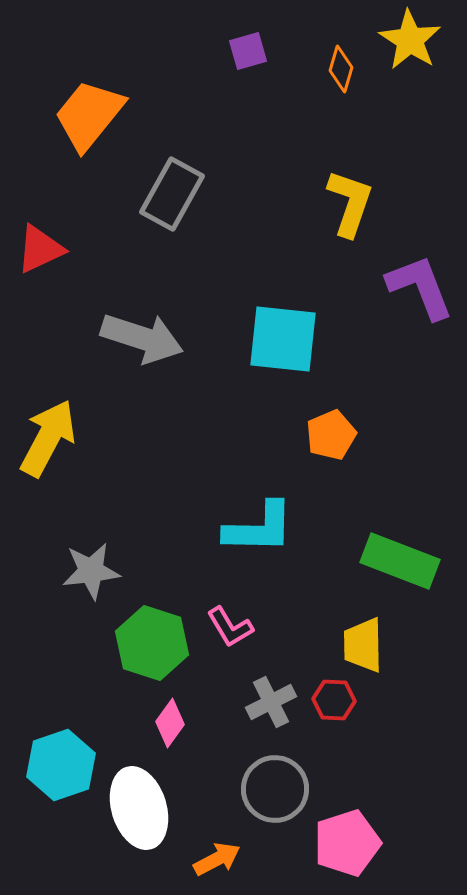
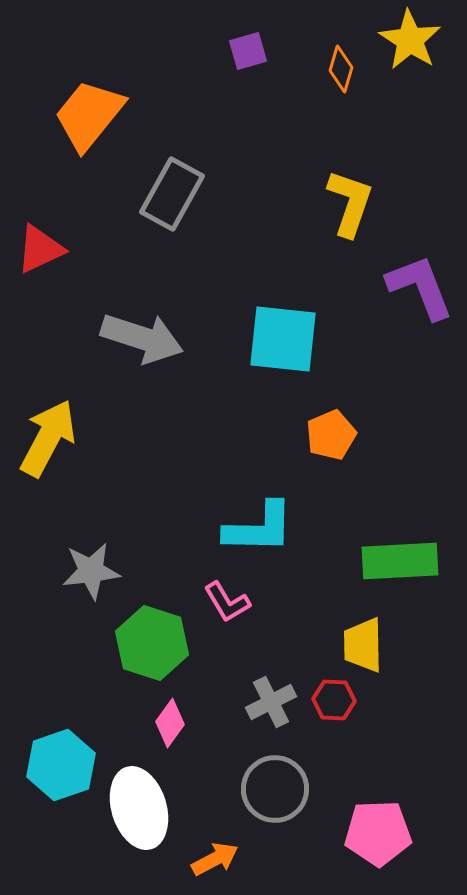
green rectangle: rotated 24 degrees counterclockwise
pink L-shape: moved 3 px left, 25 px up
pink pentagon: moved 31 px right, 10 px up; rotated 16 degrees clockwise
orange arrow: moved 2 px left
